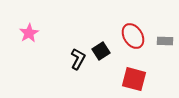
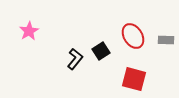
pink star: moved 2 px up
gray rectangle: moved 1 px right, 1 px up
black L-shape: moved 3 px left; rotated 10 degrees clockwise
